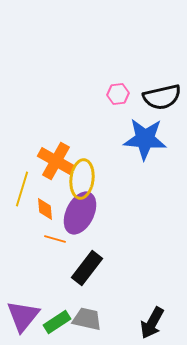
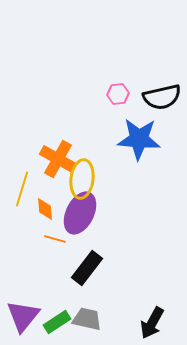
blue star: moved 6 px left
orange cross: moved 2 px right, 2 px up
